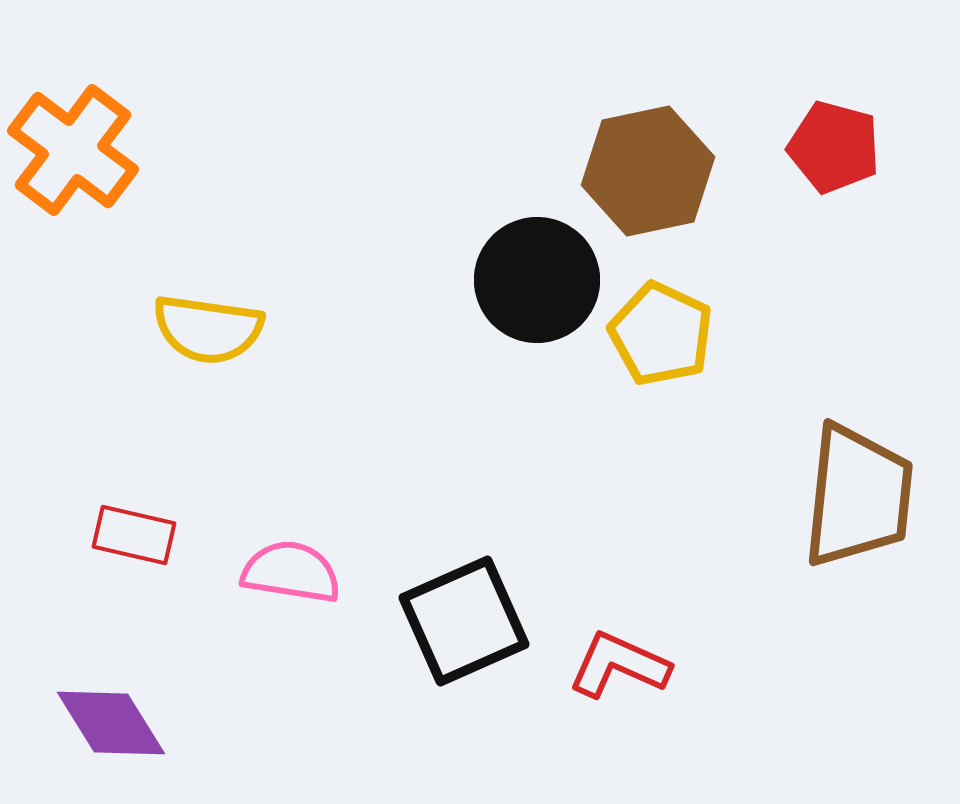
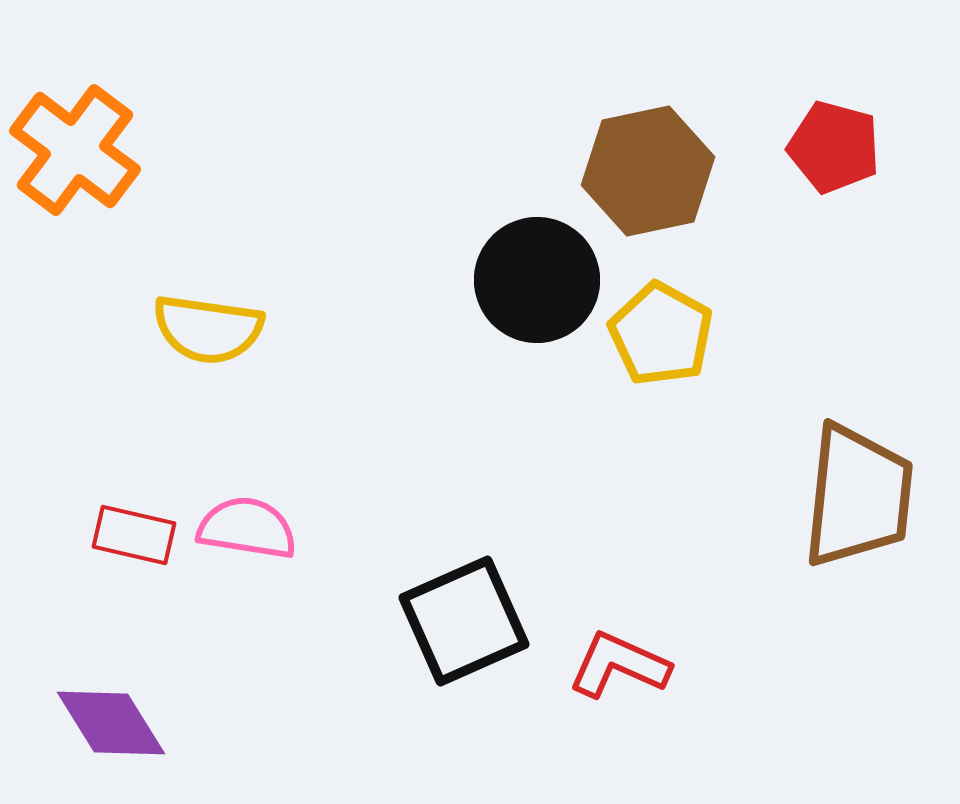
orange cross: moved 2 px right
yellow pentagon: rotated 4 degrees clockwise
pink semicircle: moved 44 px left, 44 px up
